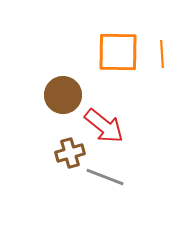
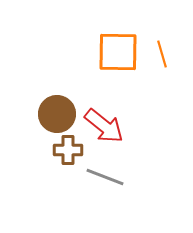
orange line: rotated 12 degrees counterclockwise
brown circle: moved 6 px left, 19 px down
brown cross: moved 2 px left, 3 px up; rotated 16 degrees clockwise
